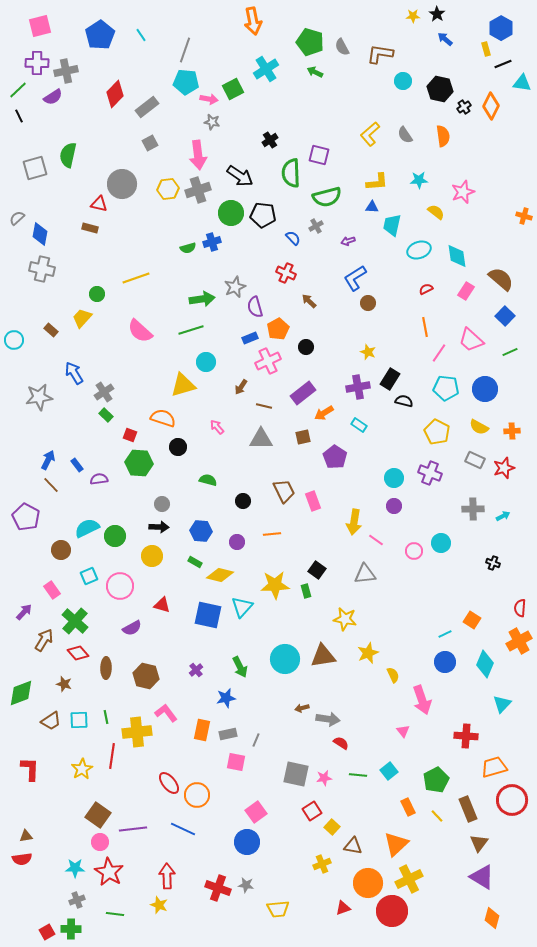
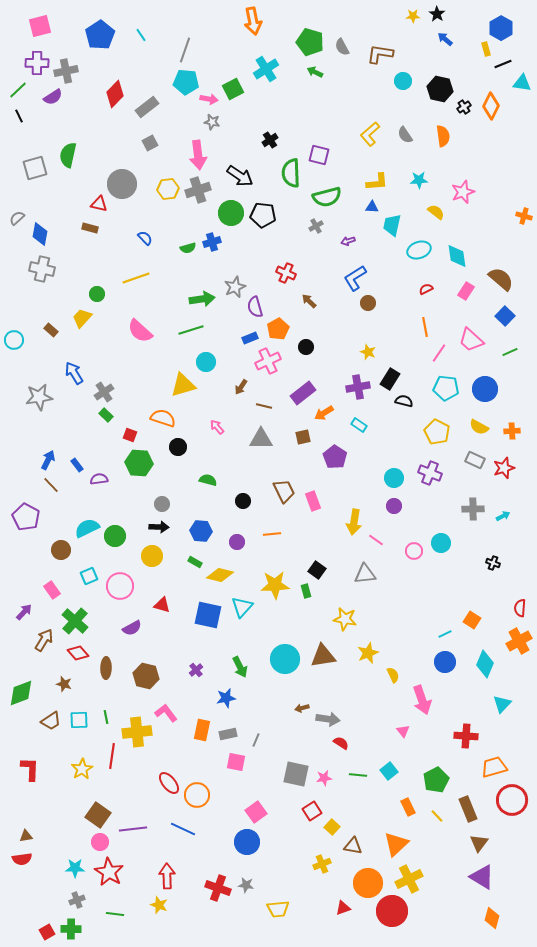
blue semicircle at (293, 238): moved 148 px left
